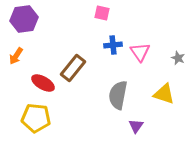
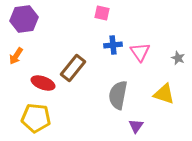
red ellipse: rotated 10 degrees counterclockwise
